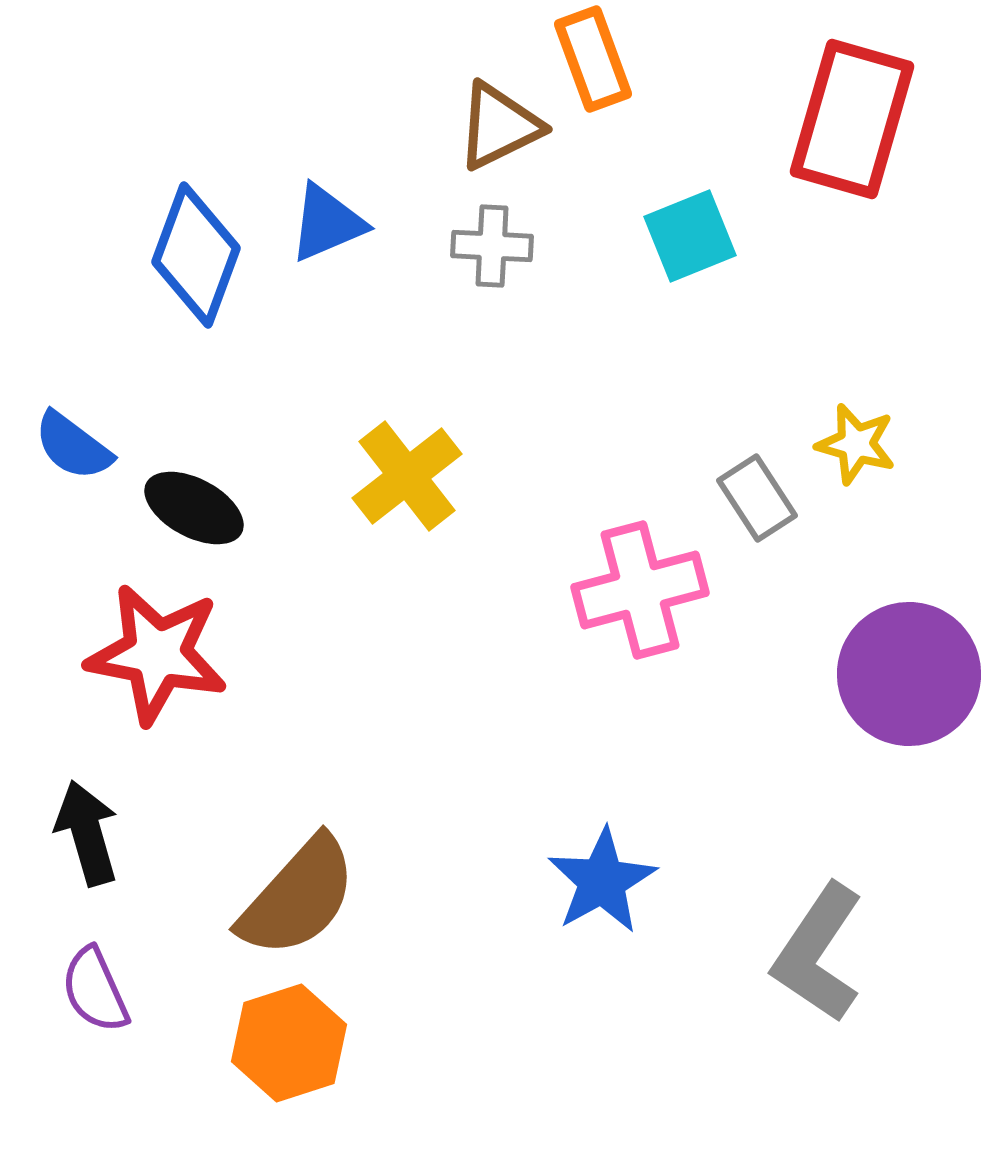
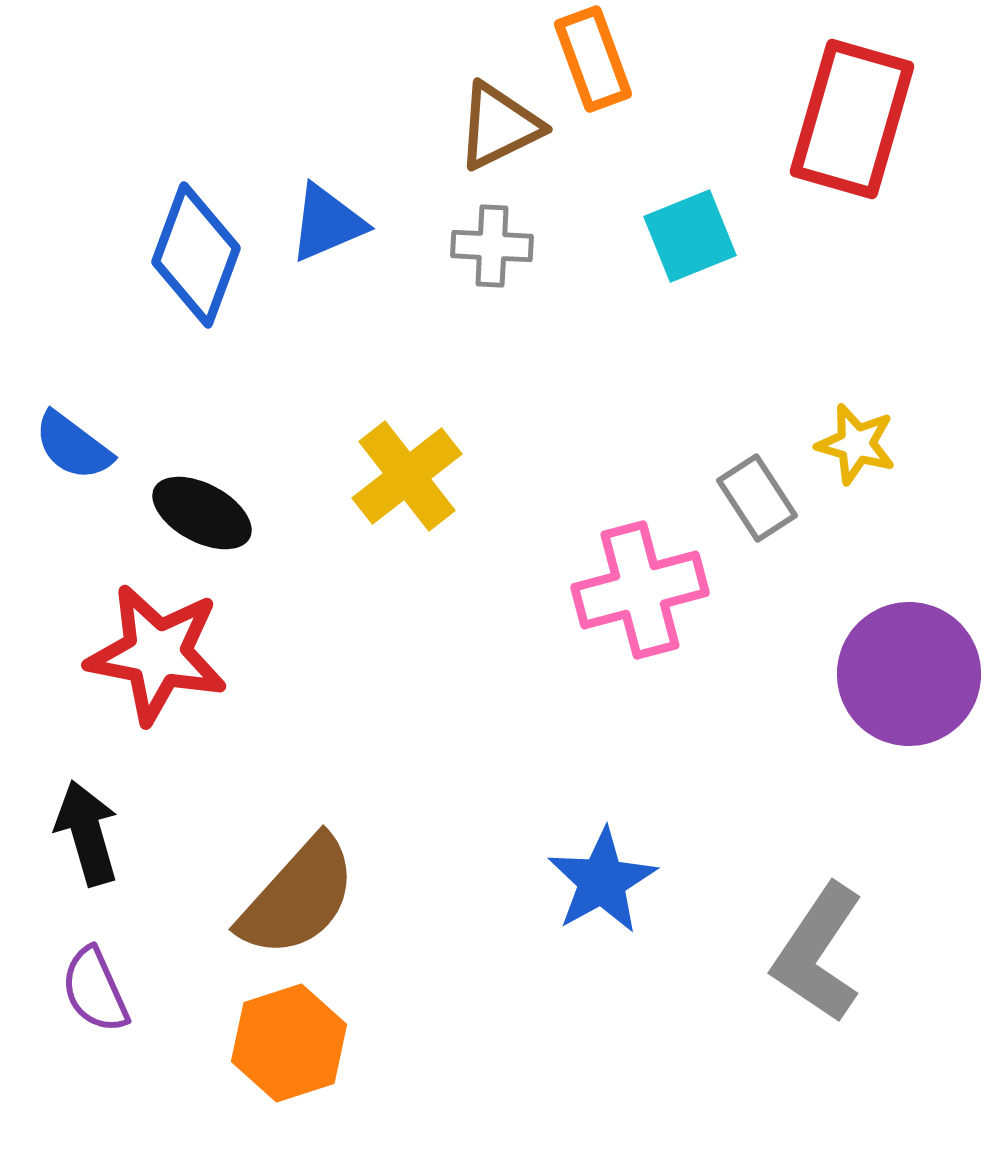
black ellipse: moved 8 px right, 5 px down
